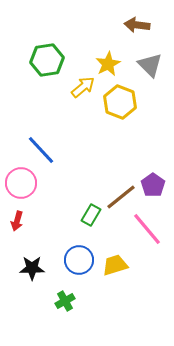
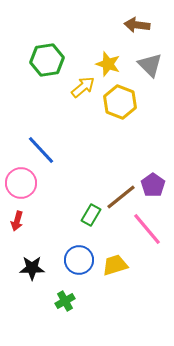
yellow star: rotated 25 degrees counterclockwise
